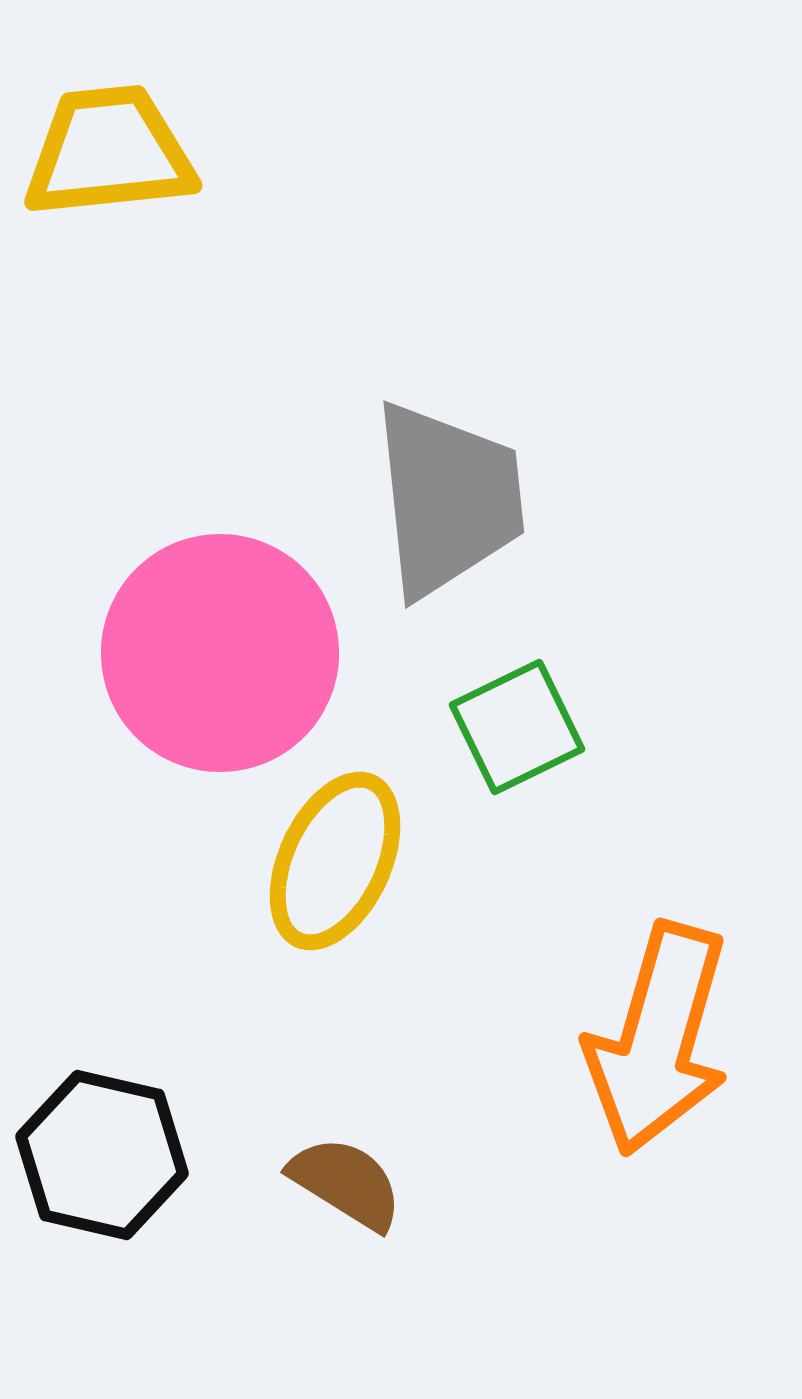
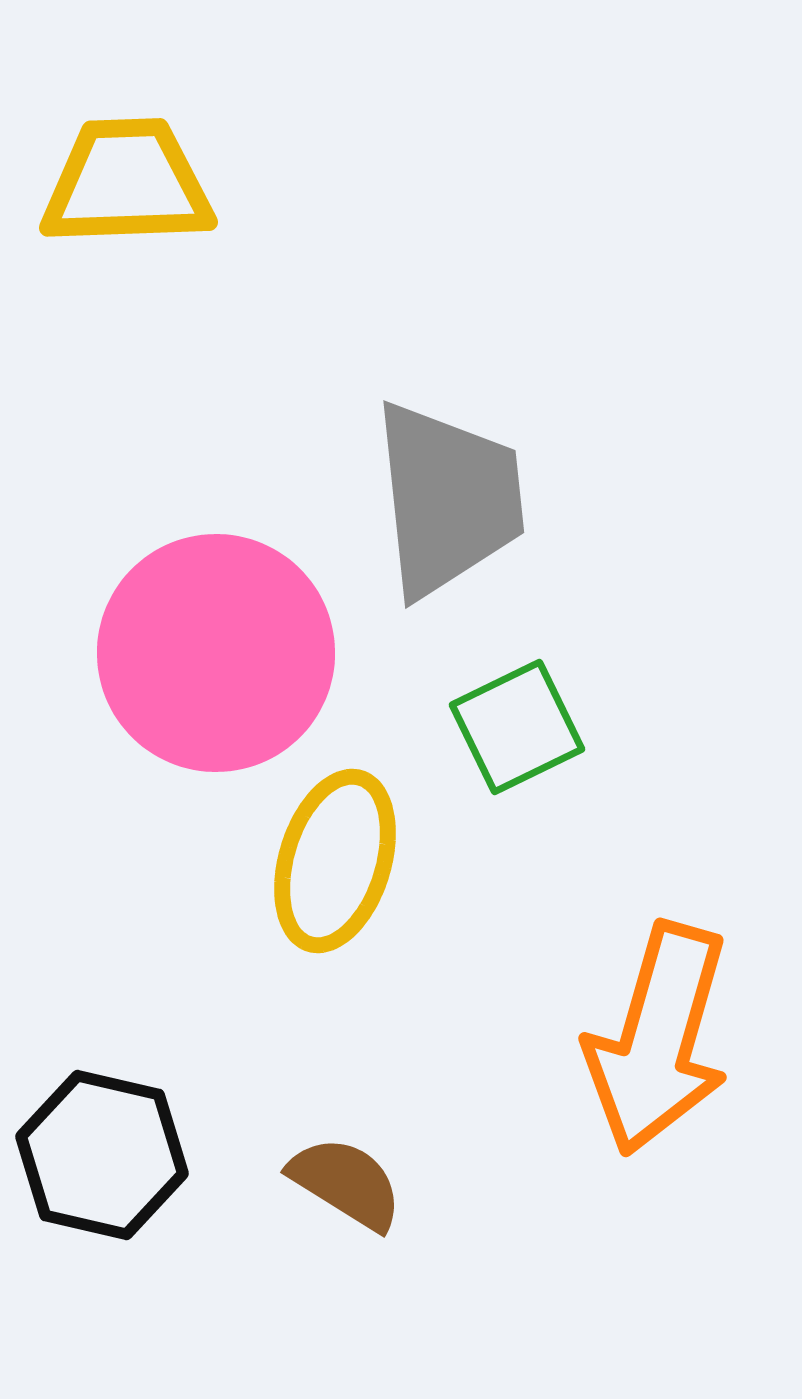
yellow trapezoid: moved 18 px right, 31 px down; rotated 4 degrees clockwise
pink circle: moved 4 px left
yellow ellipse: rotated 8 degrees counterclockwise
